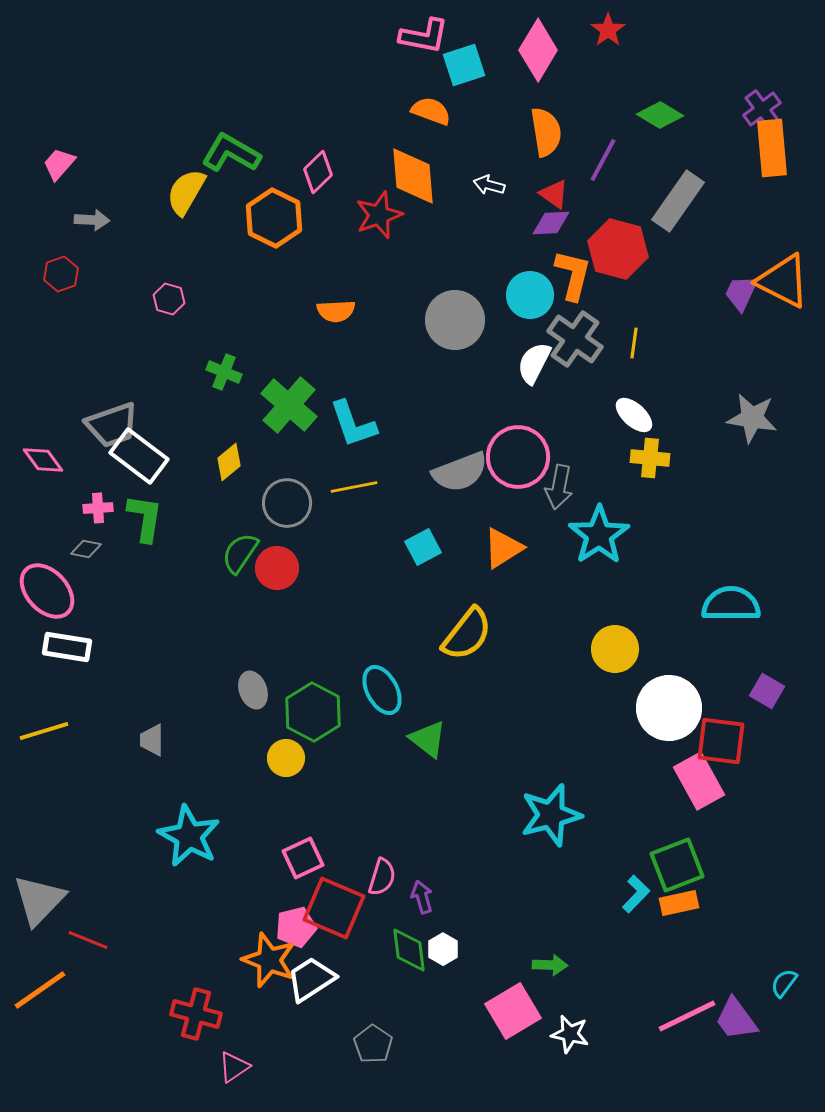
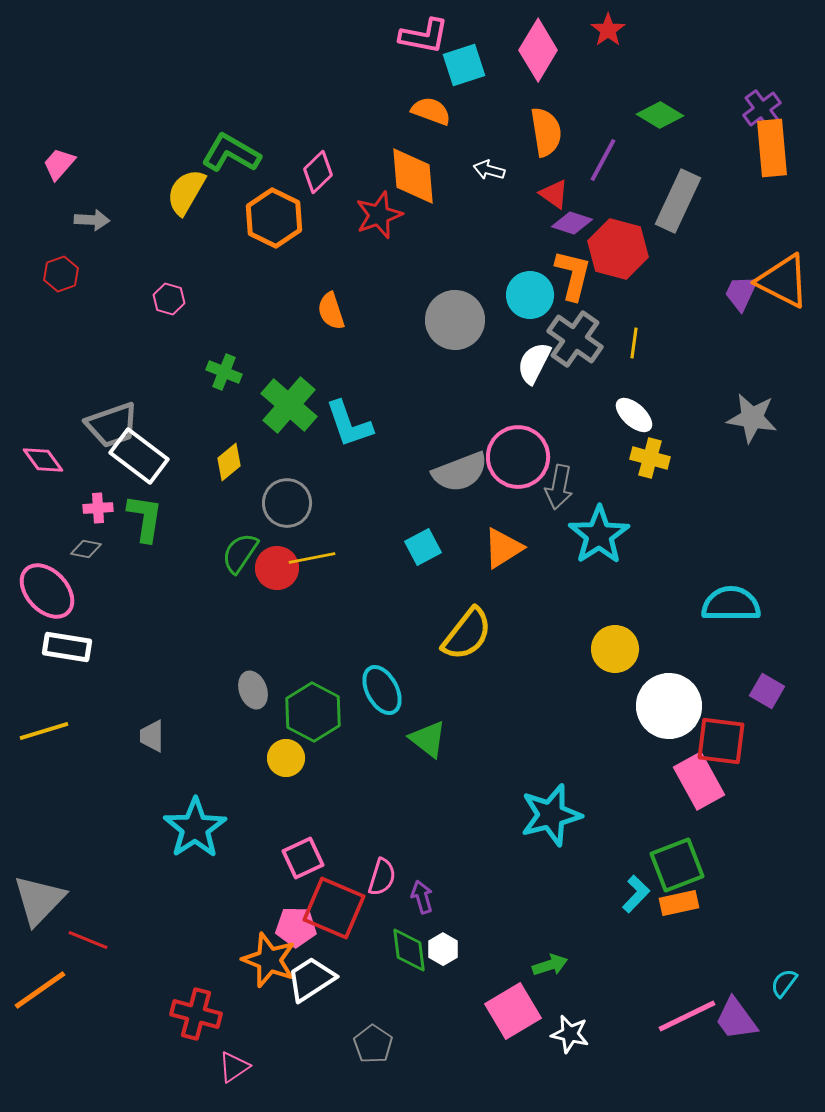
white arrow at (489, 185): moved 15 px up
gray rectangle at (678, 201): rotated 10 degrees counterclockwise
purple diamond at (551, 223): moved 21 px right; rotated 21 degrees clockwise
orange semicircle at (336, 311): moved 5 px left; rotated 75 degrees clockwise
cyan L-shape at (353, 424): moved 4 px left
yellow cross at (650, 458): rotated 9 degrees clockwise
yellow line at (354, 487): moved 42 px left, 71 px down
white circle at (669, 708): moved 2 px up
gray trapezoid at (152, 740): moved 4 px up
cyan star at (189, 836): moved 6 px right, 8 px up; rotated 10 degrees clockwise
pink pentagon at (296, 927): rotated 15 degrees clockwise
green arrow at (550, 965): rotated 20 degrees counterclockwise
